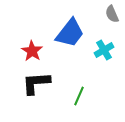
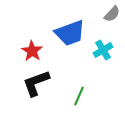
gray semicircle: rotated 114 degrees counterclockwise
blue trapezoid: rotated 32 degrees clockwise
cyan cross: moved 1 px left
black L-shape: rotated 16 degrees counterclockwise
